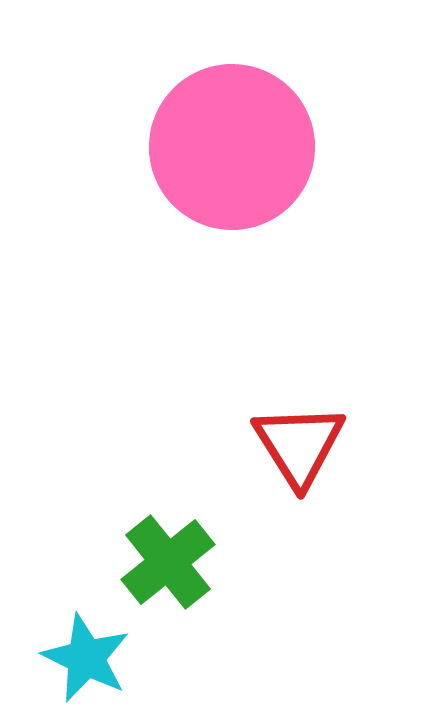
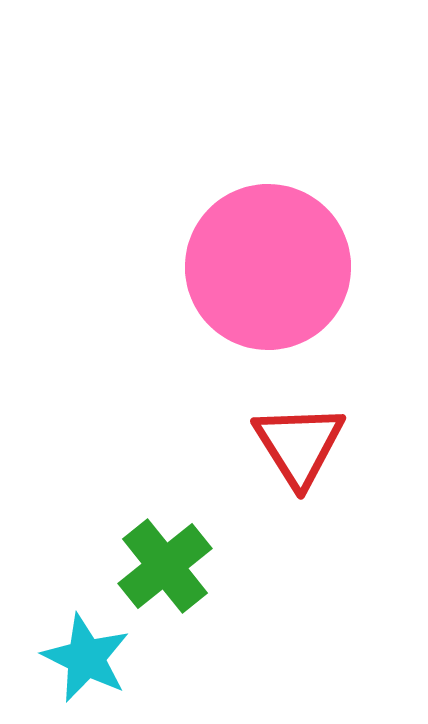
pink circle: moved 36 px right, 120 px down
green cross: moved 3 px left, 4 px down
